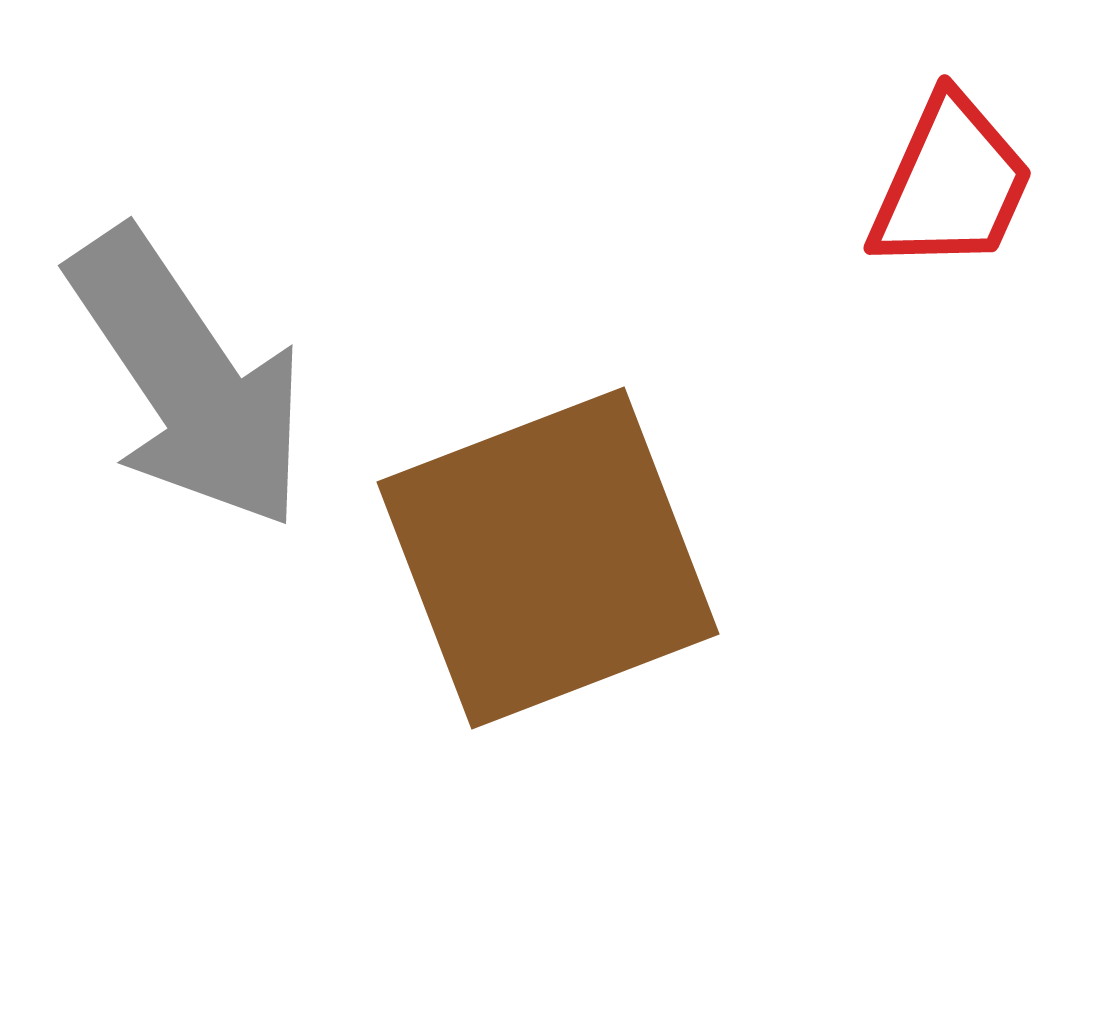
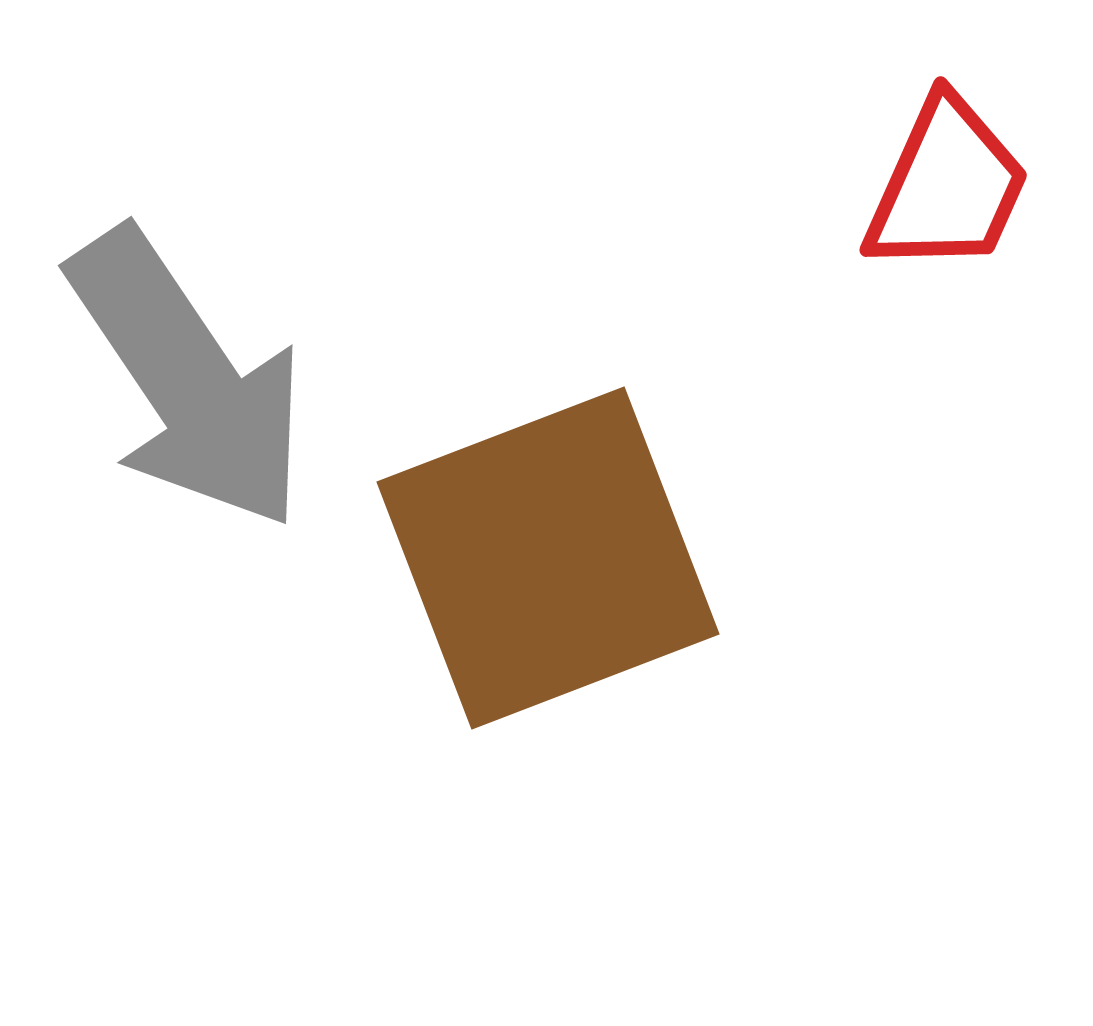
red trapezoid: moved 4 px left, 2 px down
